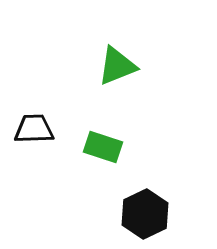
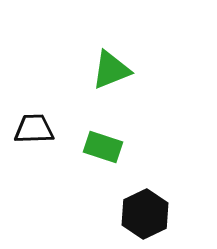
green triangle: moved 6 px left, 4 px down
